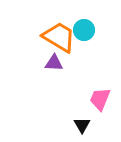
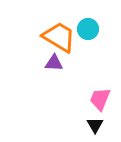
cyan circle: moved 4 px right, 1 px up
black triangle: moved 13 px right
